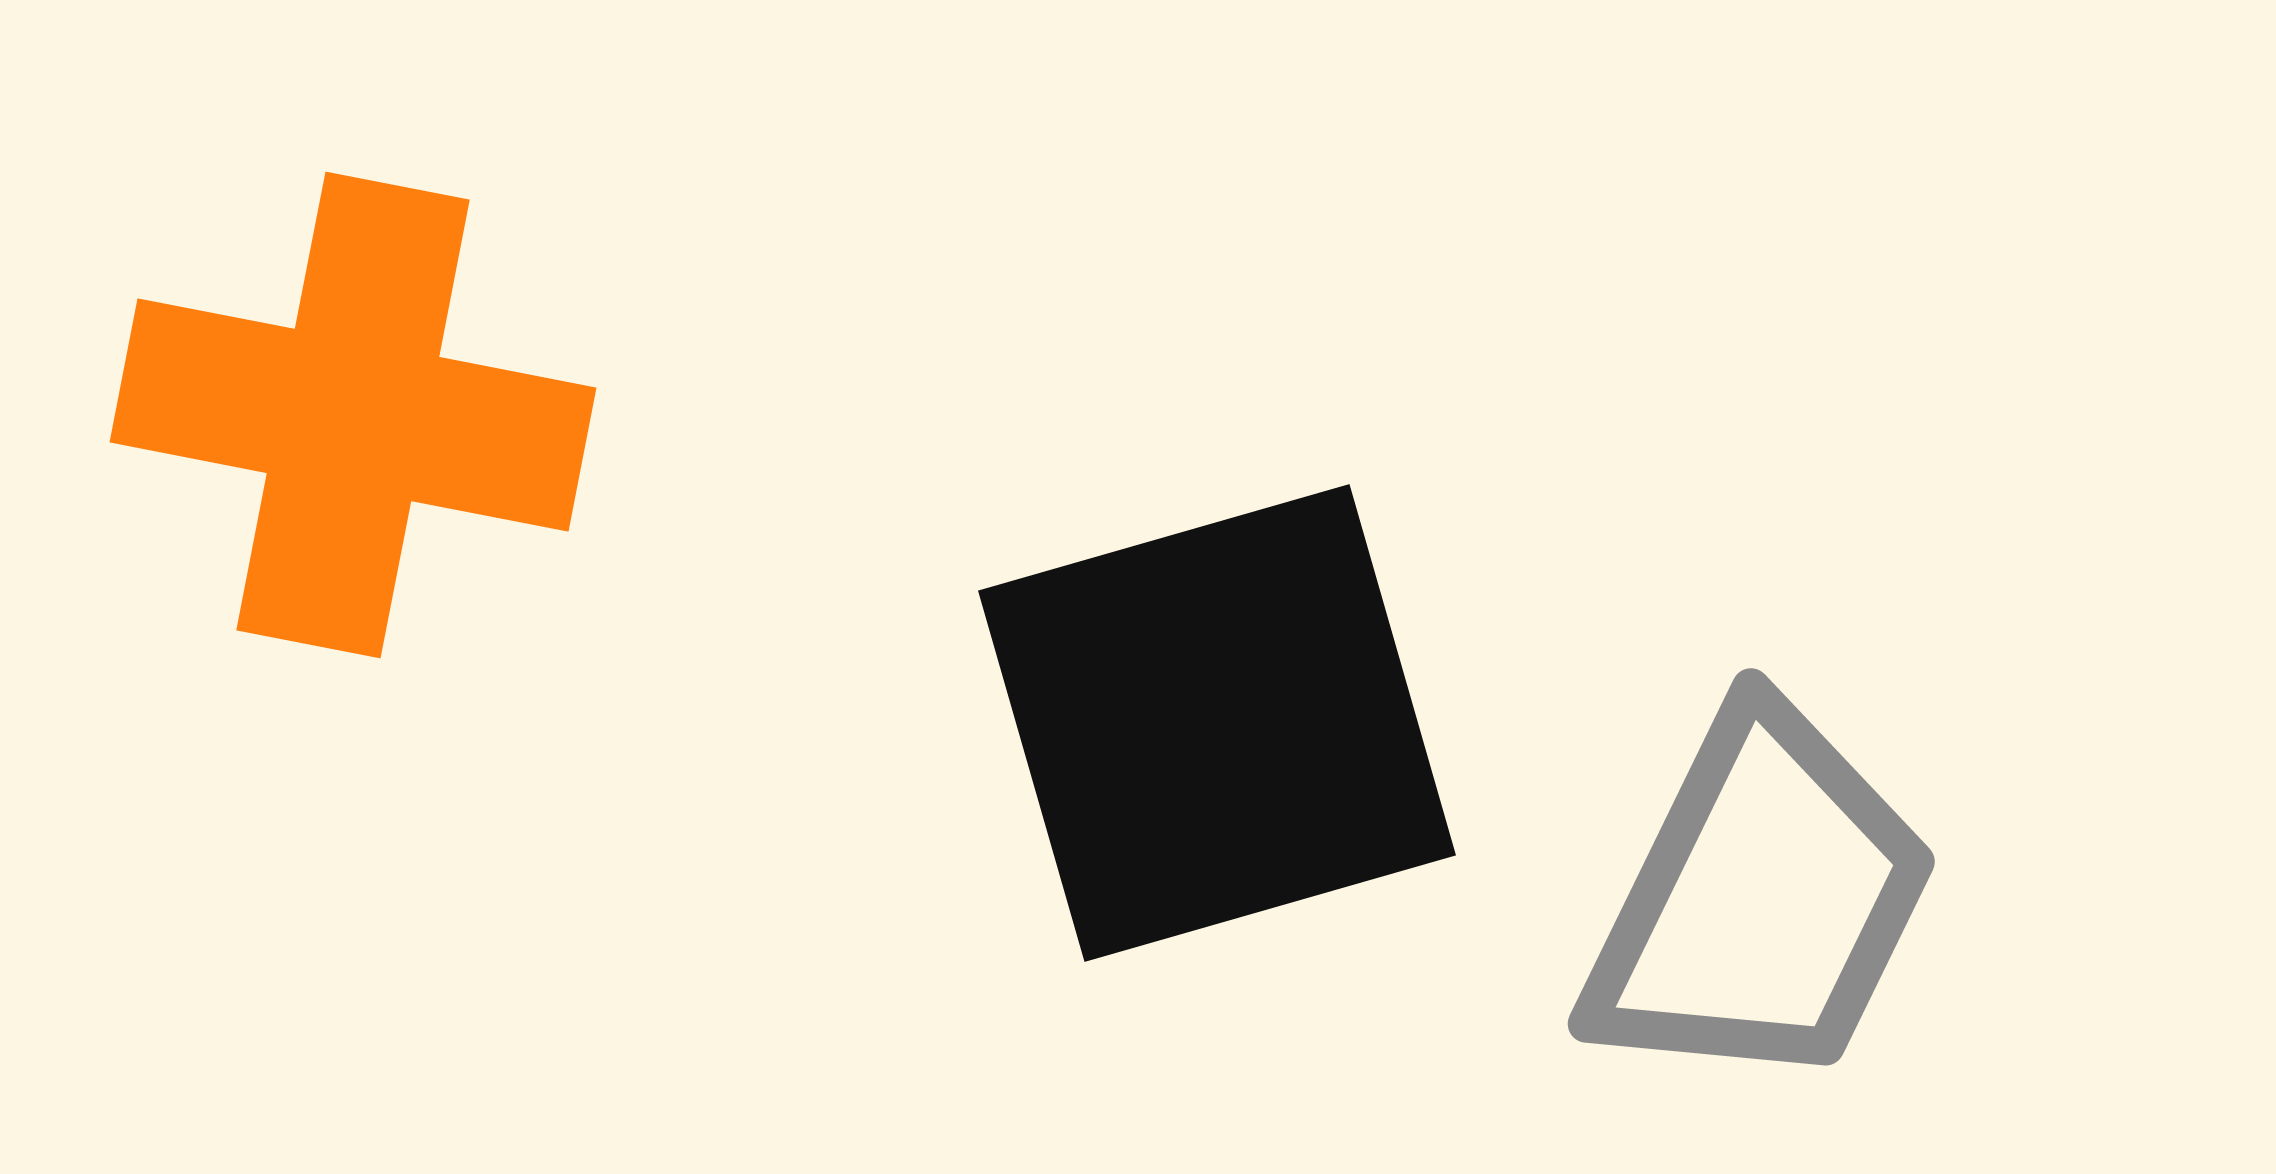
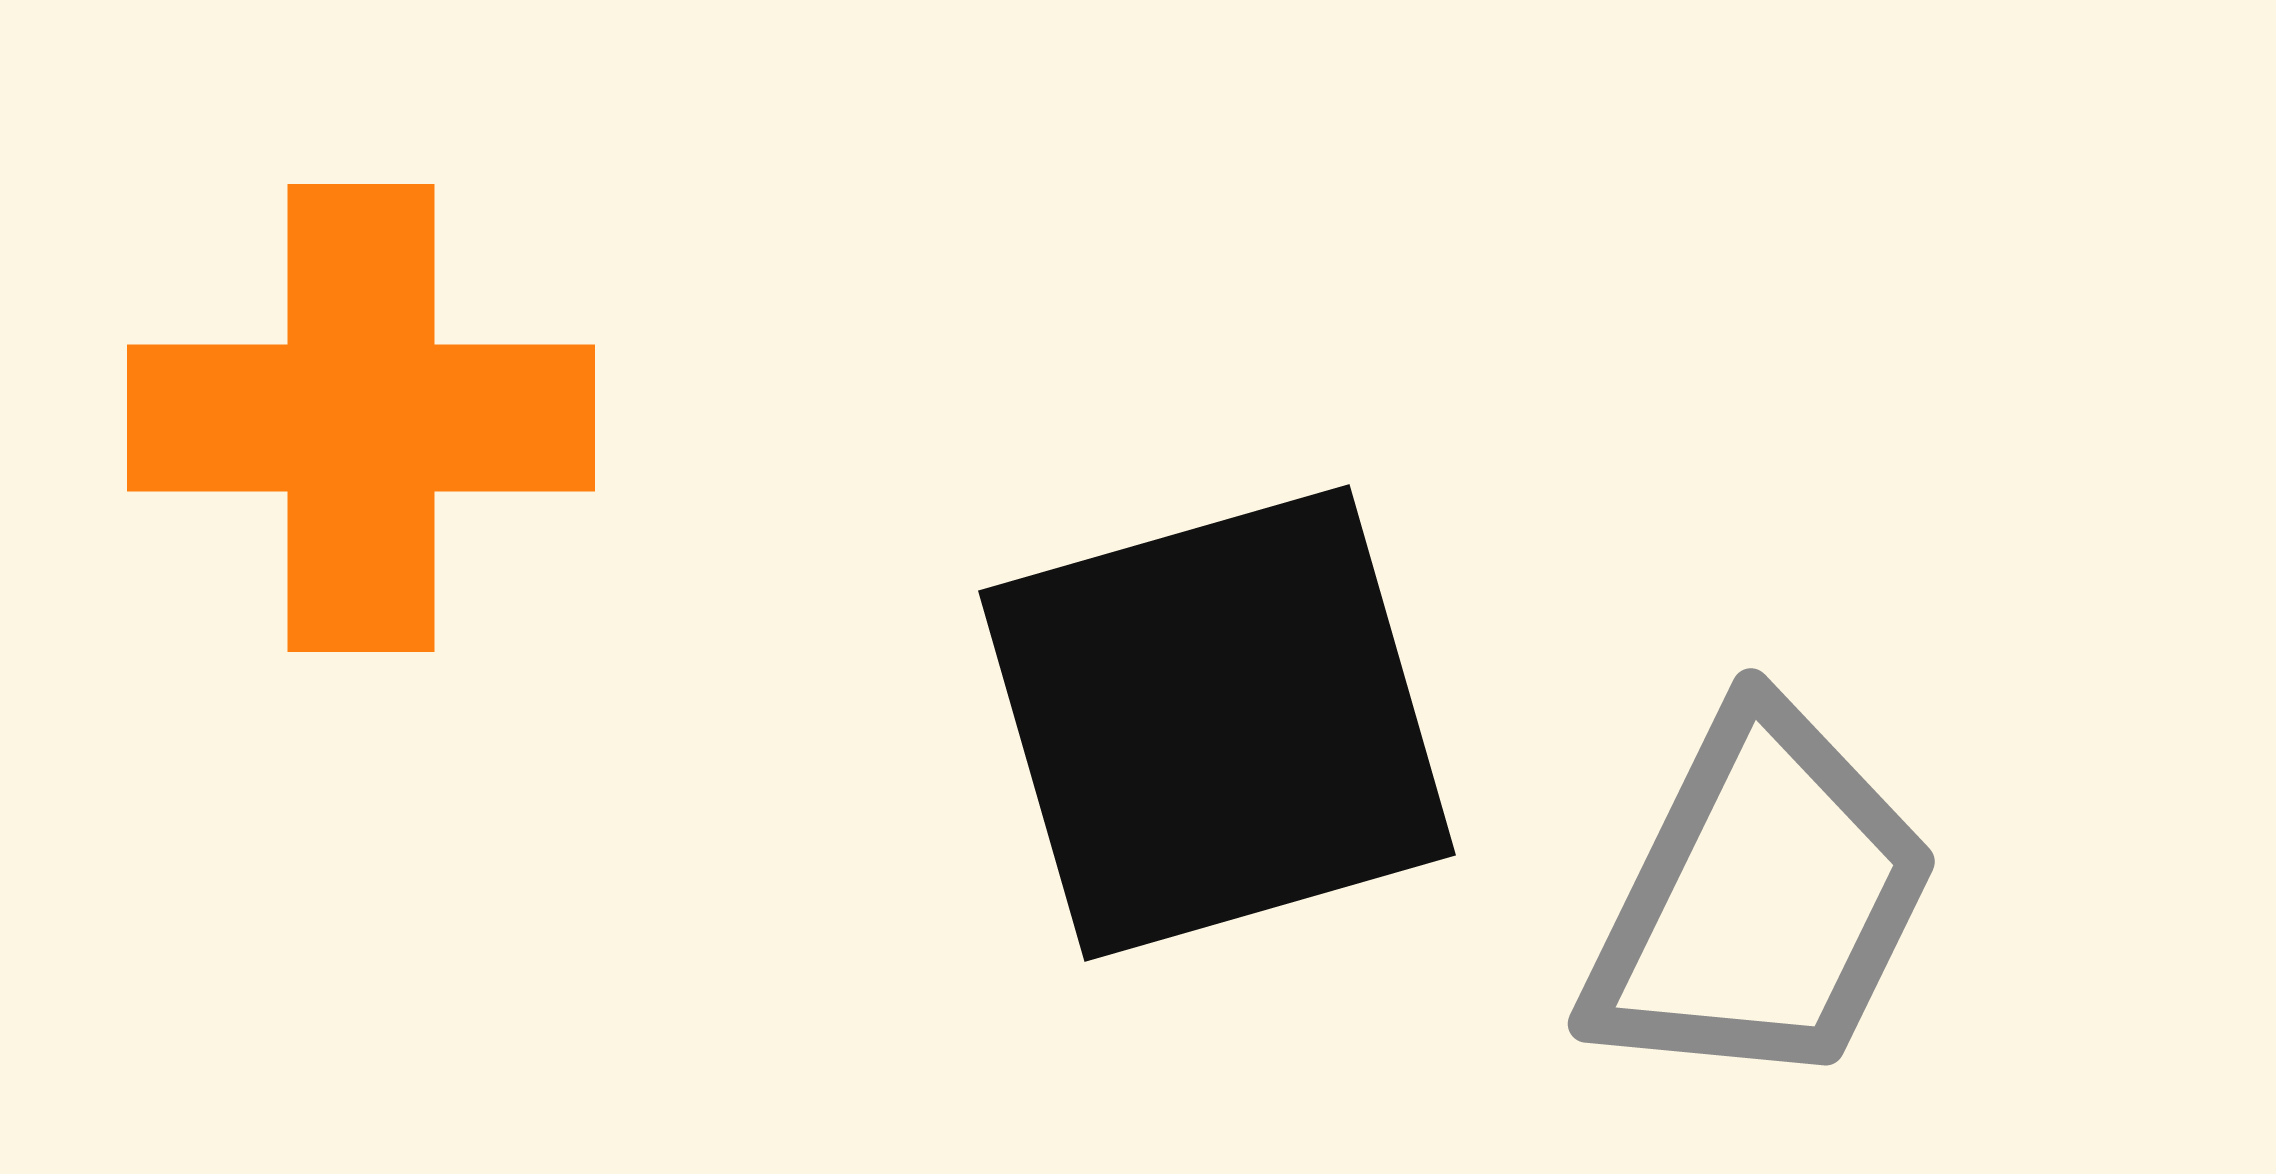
orange cross: moved 8 px right, 3 px down; rotated 11 degrees counterclockwise
